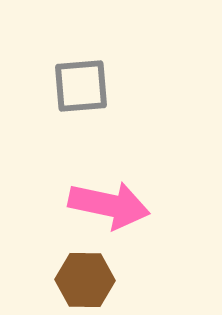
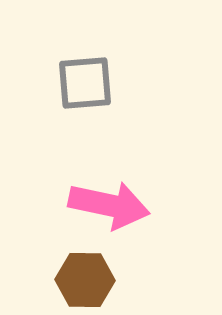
gray square: moved 4 px right, 3 px up
